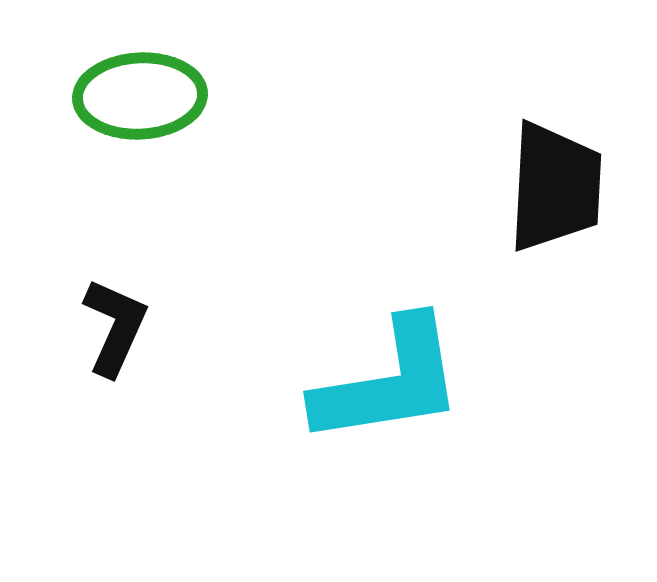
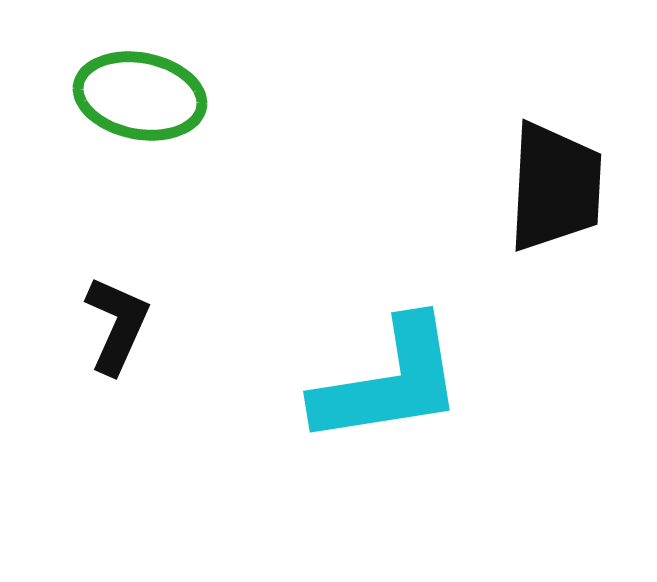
green ellipse: rotated 14 degrees clockwise
black L-shape: moved 2 px right, 2 px up
